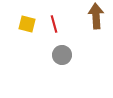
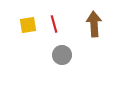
brown arrow: moved 2 px left, 8 px down
yellow square: moved 1 px right, 1 px down; rotated 24 degrees counterclockwise
